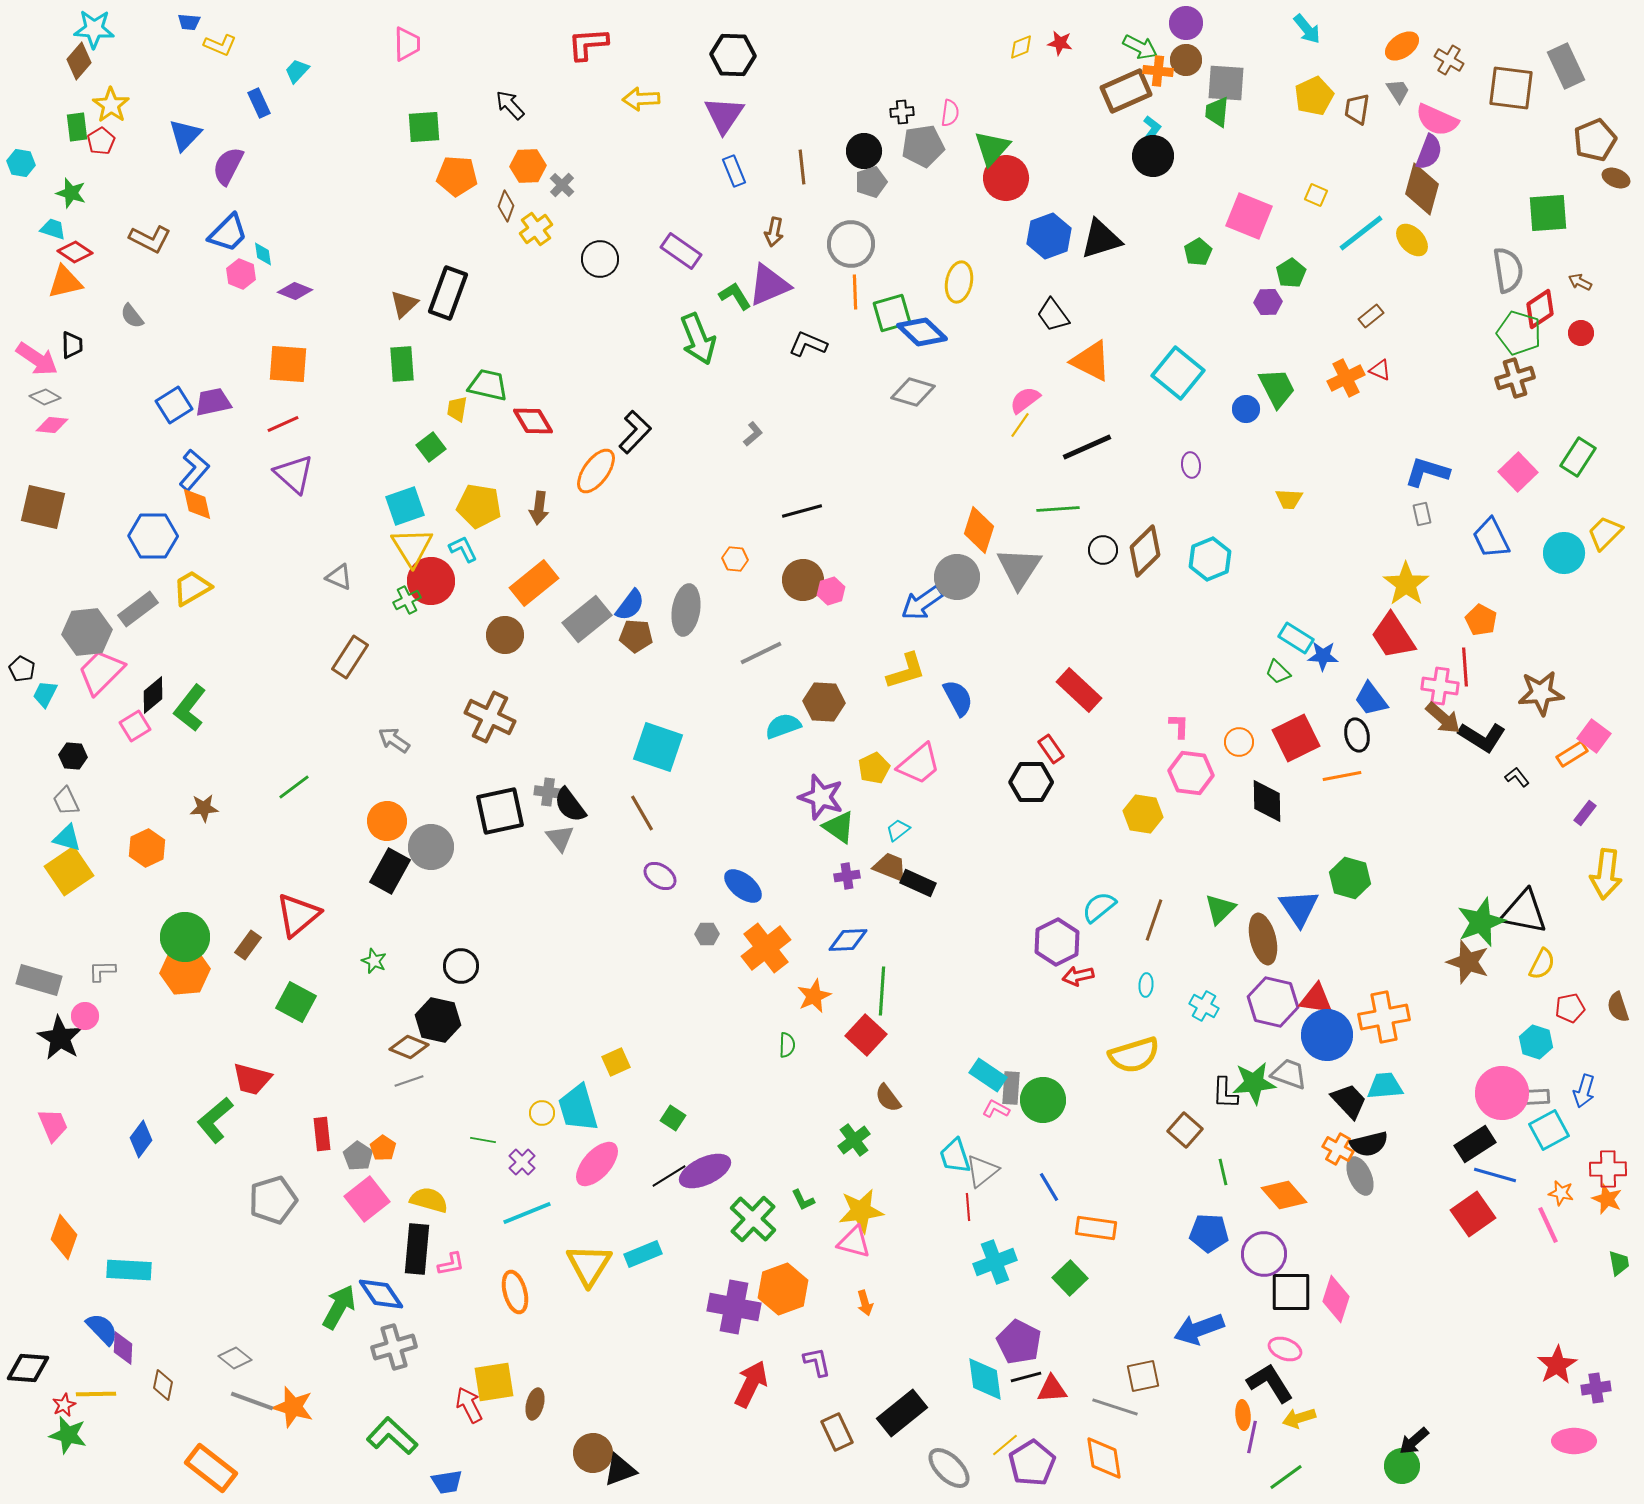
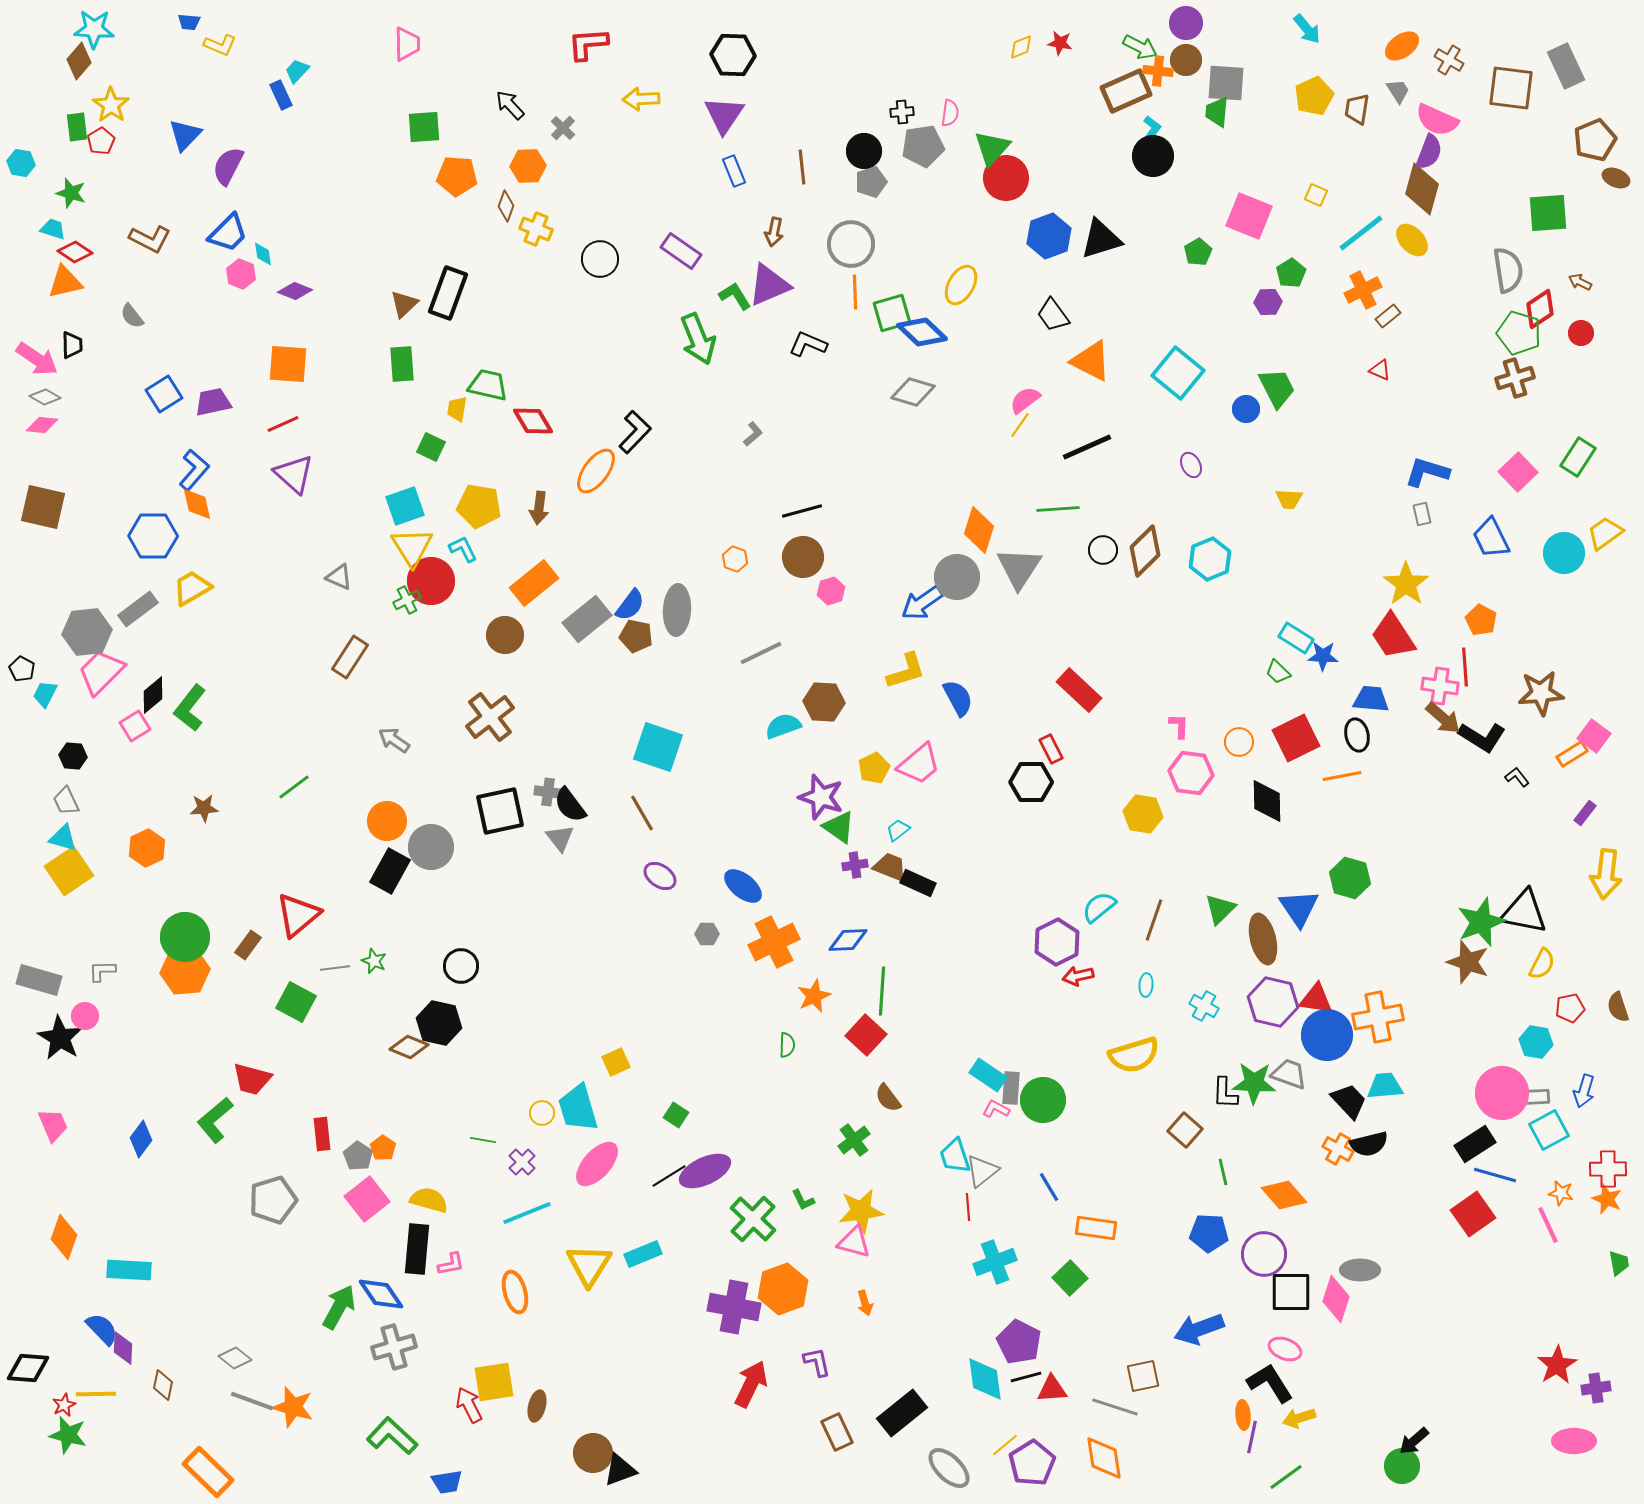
blue rectangle at (259, 103): moved 22 px right, 8 px up
gray cross at (562, 185): moved 1 px right, 57 px up
yellow cross at (536, 229): rotated 32 degrees counterclockwise
yellow ellipse at (959, 282): moved 2 px right, 3 px down; rotated 18 degrees clockwise
brown rectangle at (1371, 316): moved 17 px right
orange cross at (1346, 378): moved 17 px right, 88 px up
blue square at (174, 405): moved 10 px left, 11 px up
pink diamond at (52, 425): moved 10 px left
green square at (431, 447): rotated 28 degrees counterclockwise
purple ellipse at (1191, 465): rotated 20 degrees counterclockwise
yellow trapezoid at (1605, 533): rotated 9 degrees clockwise
orange hexagon at (735, 559): rotated 15 degrees clockwise
brown circle at (803, 580): moved 23 px up
gray ellipse at (686, 610): moved 9 px left; rotated 6 degrees counterclockwise
brown pentagon at (636, 636): rotated 8 degrees clockwise
blue trapezoid at (1371, 699): rotated 132 degrees clockwise
brown cross at (490, 717): rotated 27 degrees clockwise
red rectangle at (1051, 749): rotated 8 degrees clockwise
cyan triangle at (67, 838): moved 4 px left
purple cross at (847, 876): moved 8 px right, 11 px up
orange cross at (766, 948): moved 8 px right, 6 px up; rotated 12 degrees clockwise
orange cross at (1384, 1017): moved 6 px left
black hexagon at (438, 1020): moved 1 px right, 3 px down
cyan hexagon at (1536, 1042): rotated 8 degrees counterclockwise
gray line at (409, 1081): moved 74 px left, 113 px up; rotated 12 degrees clockwise
green star at (1254, 1083): rotated 9 degrees clockwise
green square at (673, 1118): moved 3 px right, 3 px up
gray ellipse at (1360, 1176): moved 94 px down; rotated 66 degrees counterclockwise
brown ellipse at (535, 1404): moved 2 px right, 2 px down
orange rectangle at (211, 1468): moved 3 px left, 4 px down; rotated 6 degrees clockwise
